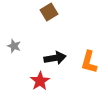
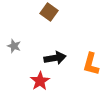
brown square: rotated 24 degrees counterclockwise
orange L-shape: moved 2 px right, 2 px down
